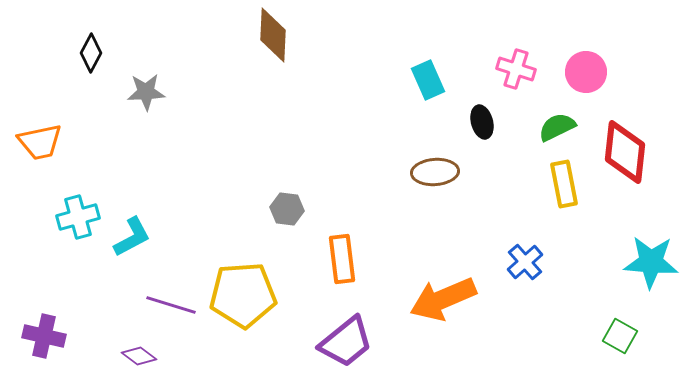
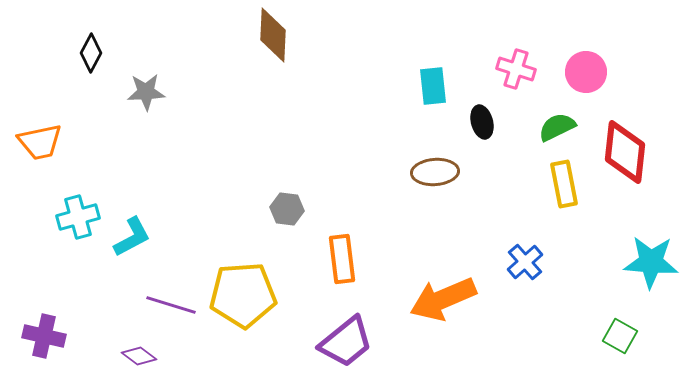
cyan rectangle: moved 5 px right, 6 px down; rotated 18 degrees clockwise
